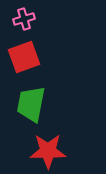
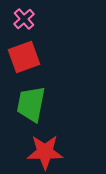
pink cross: rotated 25 degrees counterclockwise
red star: moved 3 px left, 1 px down
